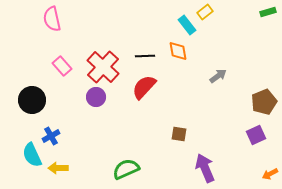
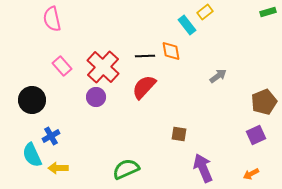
orange diamond: moved 7 px left
purple arrow: moved 2 px left
orange arrow: moved 19 px left
